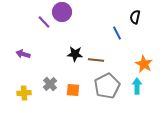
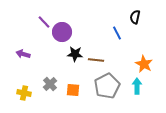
purple circle: moved 20 px down
yellow cross: rotated 16 degrees clockwise
